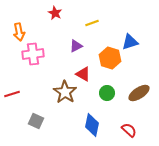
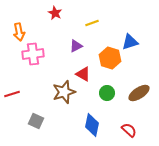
brown star: moved 1 px left; rotated 20 degrees clockwise
